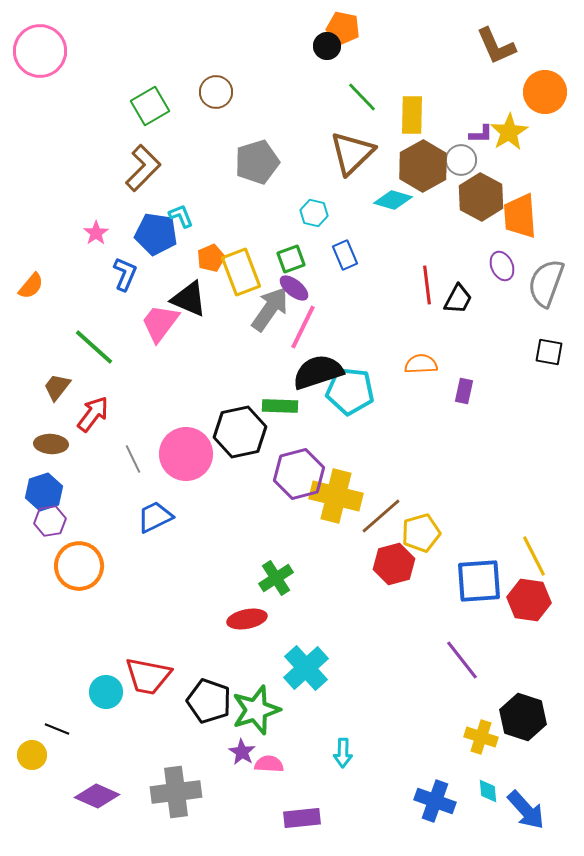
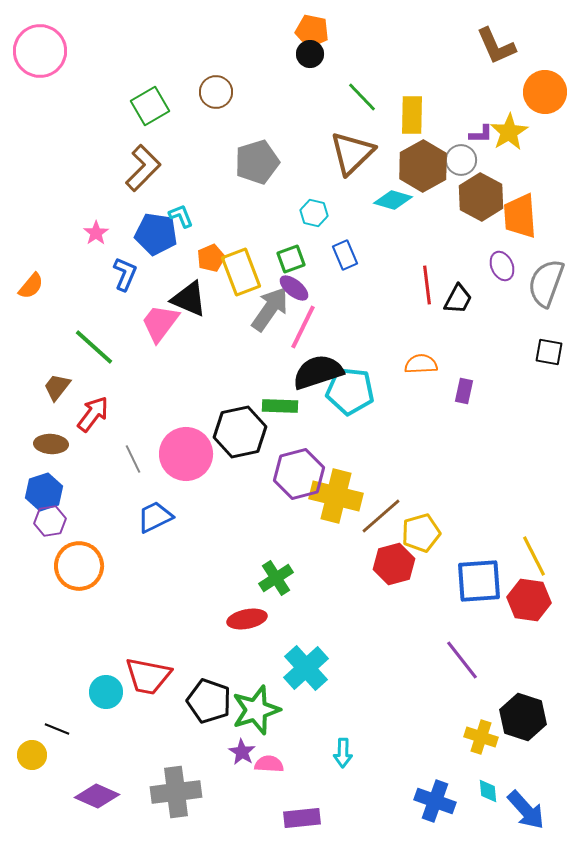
orange pentagon at (343, 28): moved 31 px left, 3 px down
black circle at (327, 46): moved 17 px left, 8 px down
